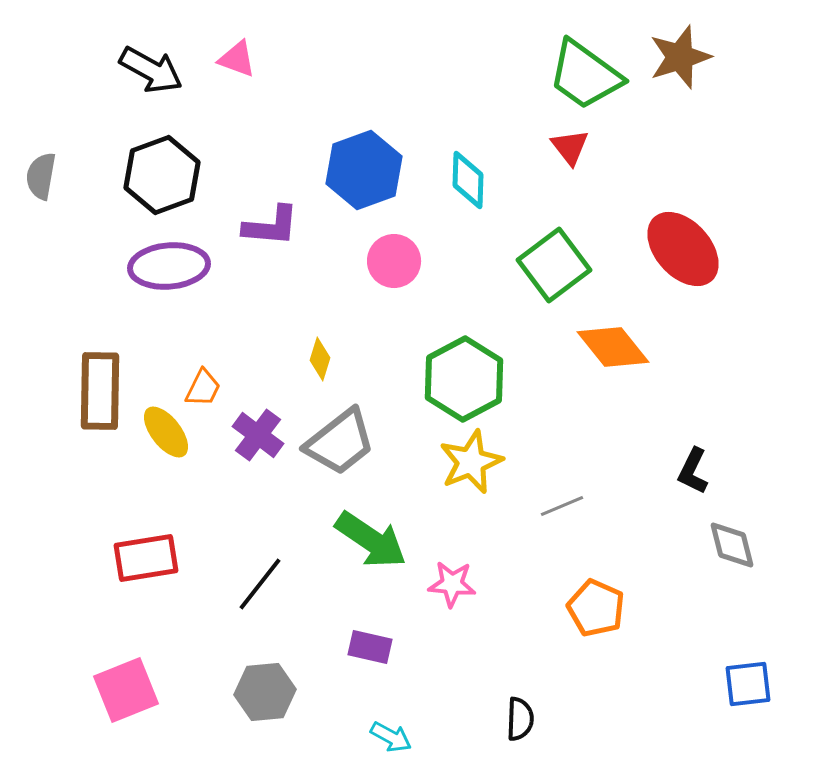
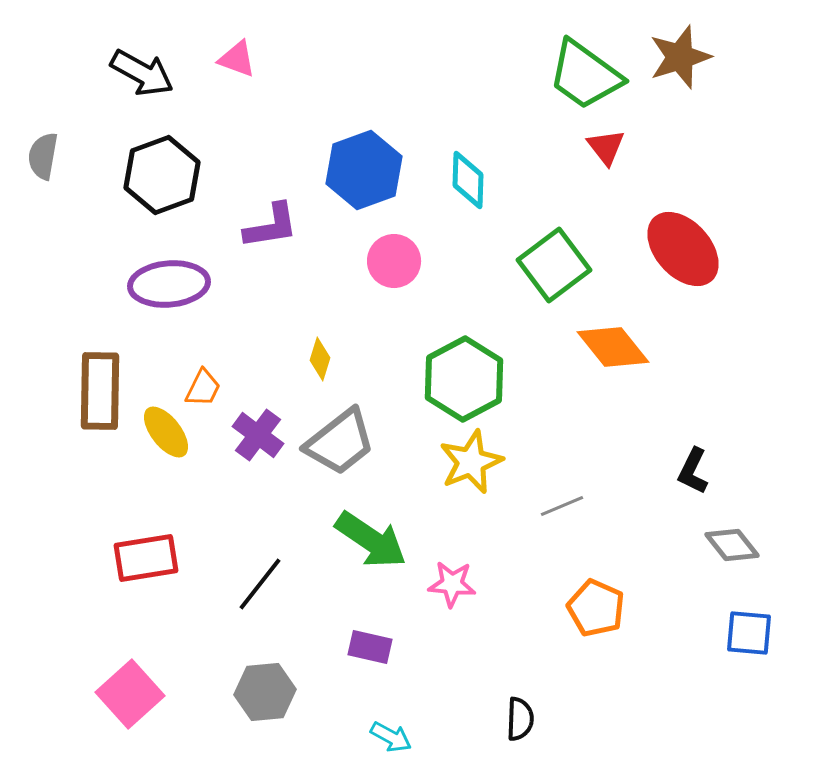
black arrow: moved 9 px left, 3 px down
red triangle: moved 36 px right
gray semicircle: moved 2 px right, 20 px up
purple L-shape: rotated 14 degrees counterclockwise
purple ellipse: moved 18 px down
gray diamond: rotated 24 degrees counterclockwise
blue square: moved 1 px right, 51 px up; rotated 12 degrees clockwise
pink square: moved 4 px right, 4 px down; rotated 20 degrees counterclockwise
